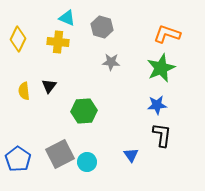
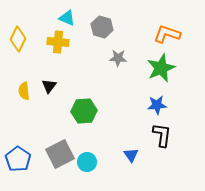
gray star: moved 7 px right, 4 px up
